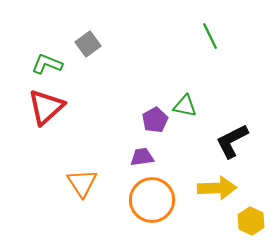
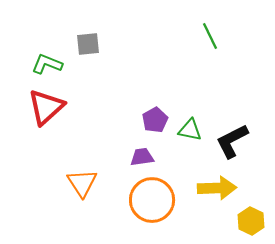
gray square: rotated 30 degrees clockwise
green triangle: moved 5 px right, 24 px down
